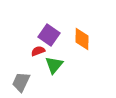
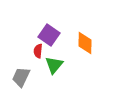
orange diamond: moved 3 px right, 4 px down
red semicircle: rotated 64 degrees counterclockwise
gray trapezoid: moved 5 px up
